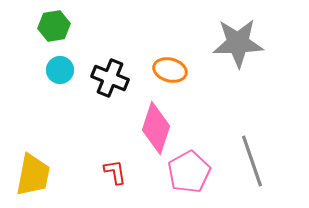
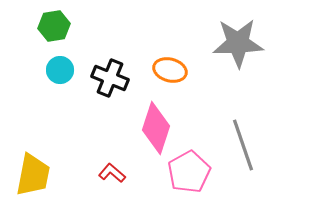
gray line: moved 9 px left, 16 px up
red L-shape: moved 3 px left, 1 px down; rotated 40 degrees counterclockwise
